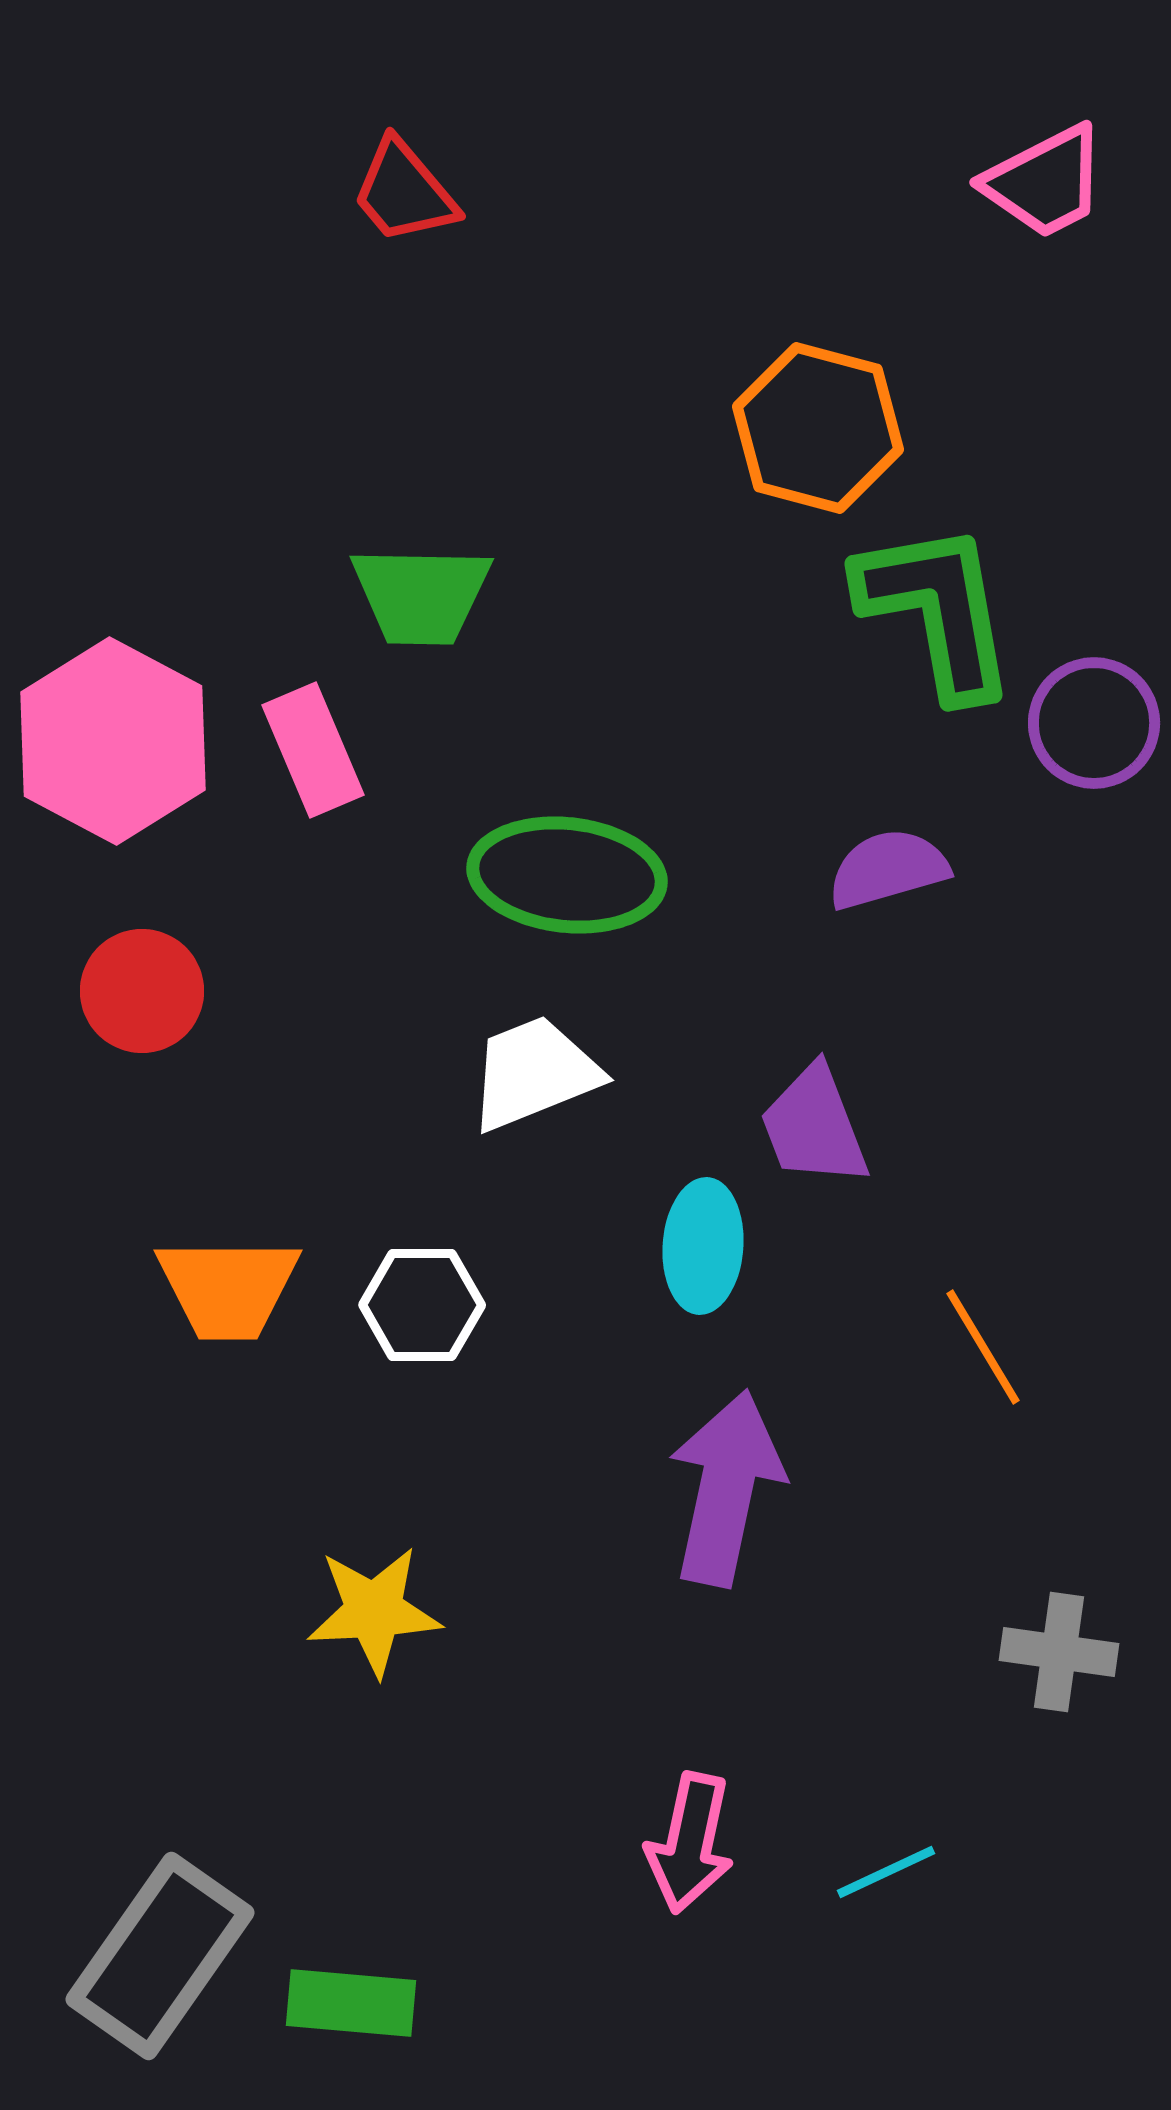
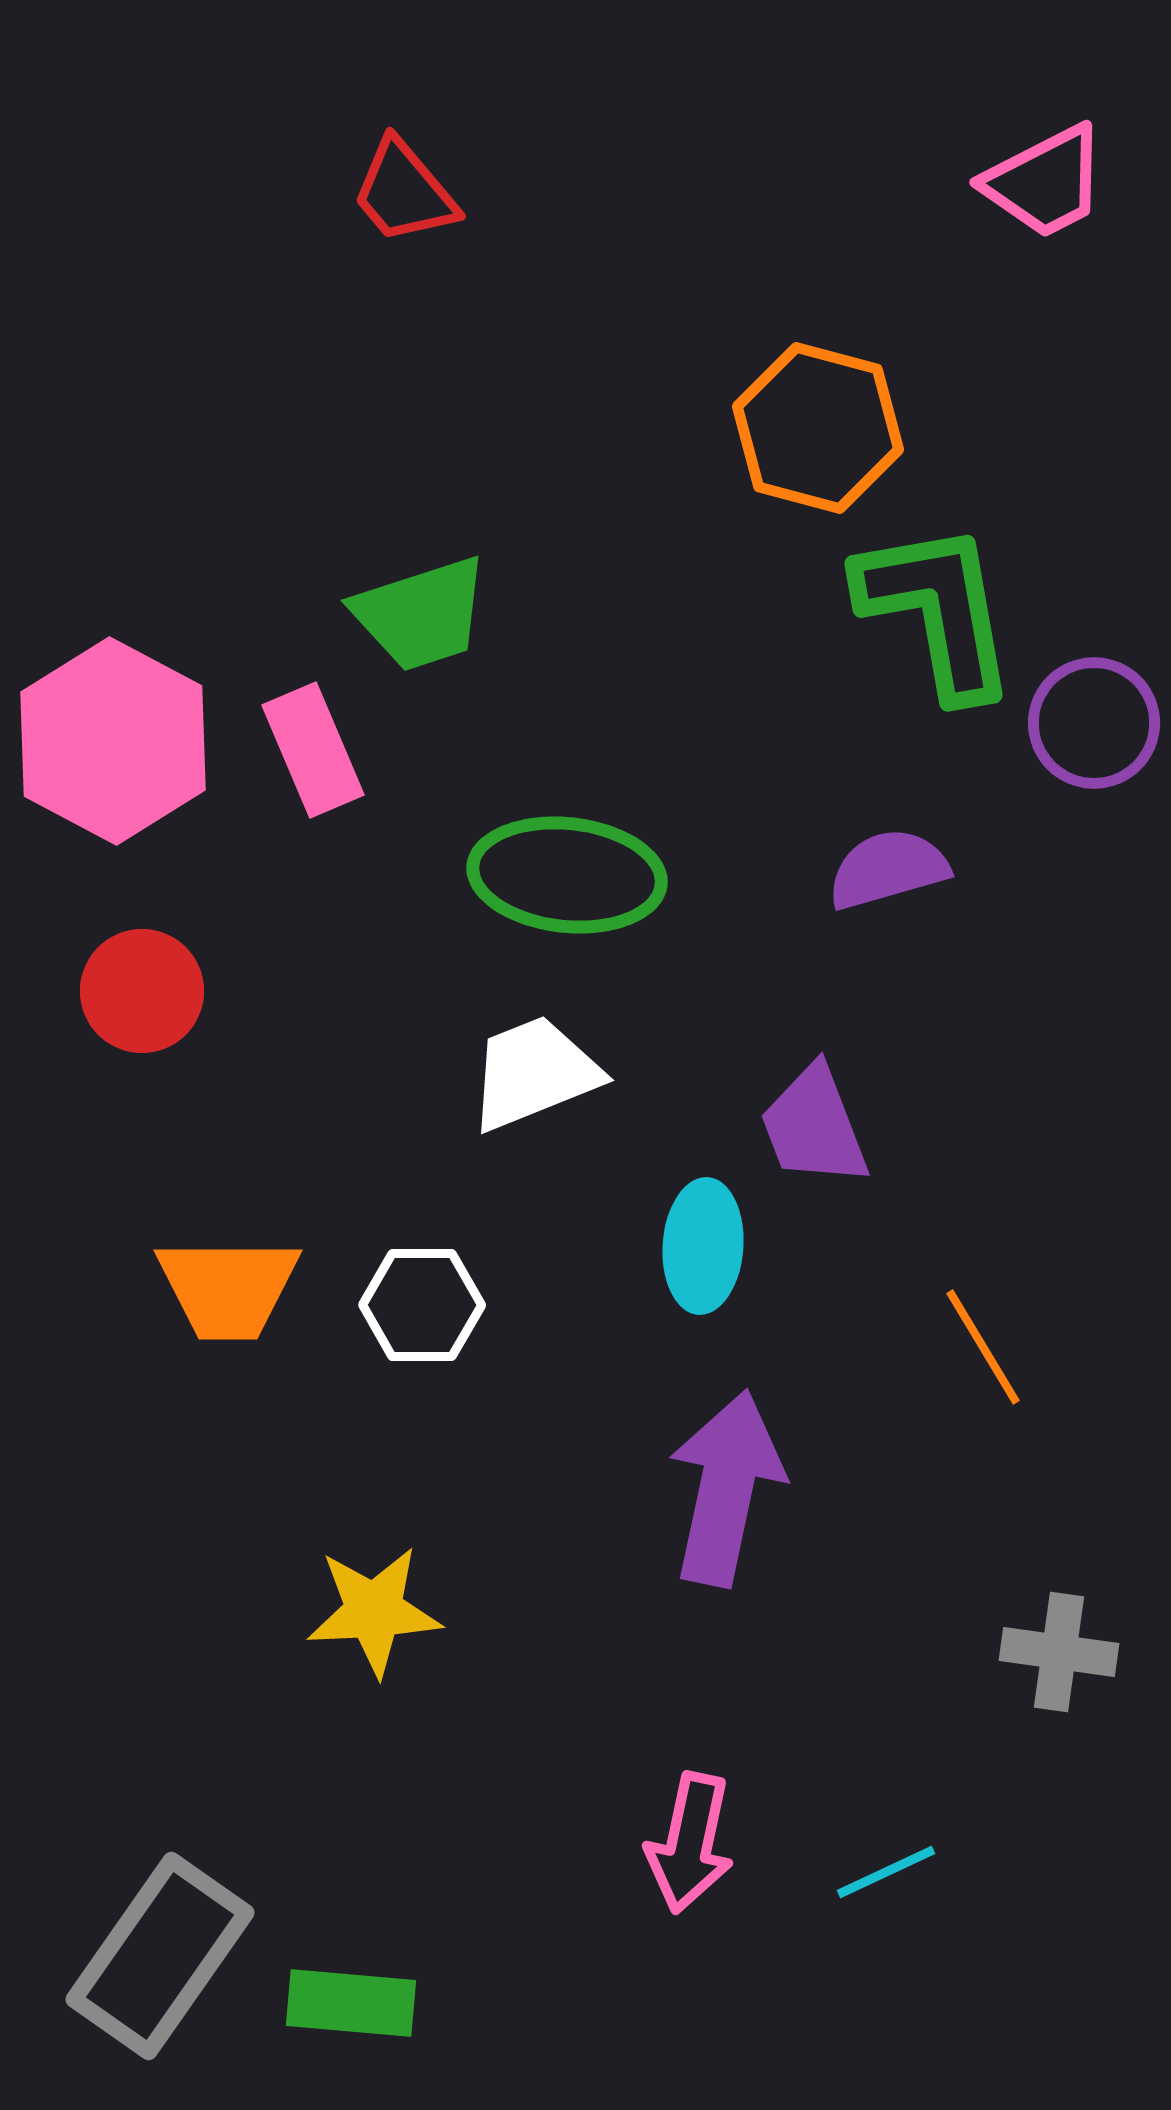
green trapezoid: moved 19 px down; rotated 19 degrees counterclockwise
